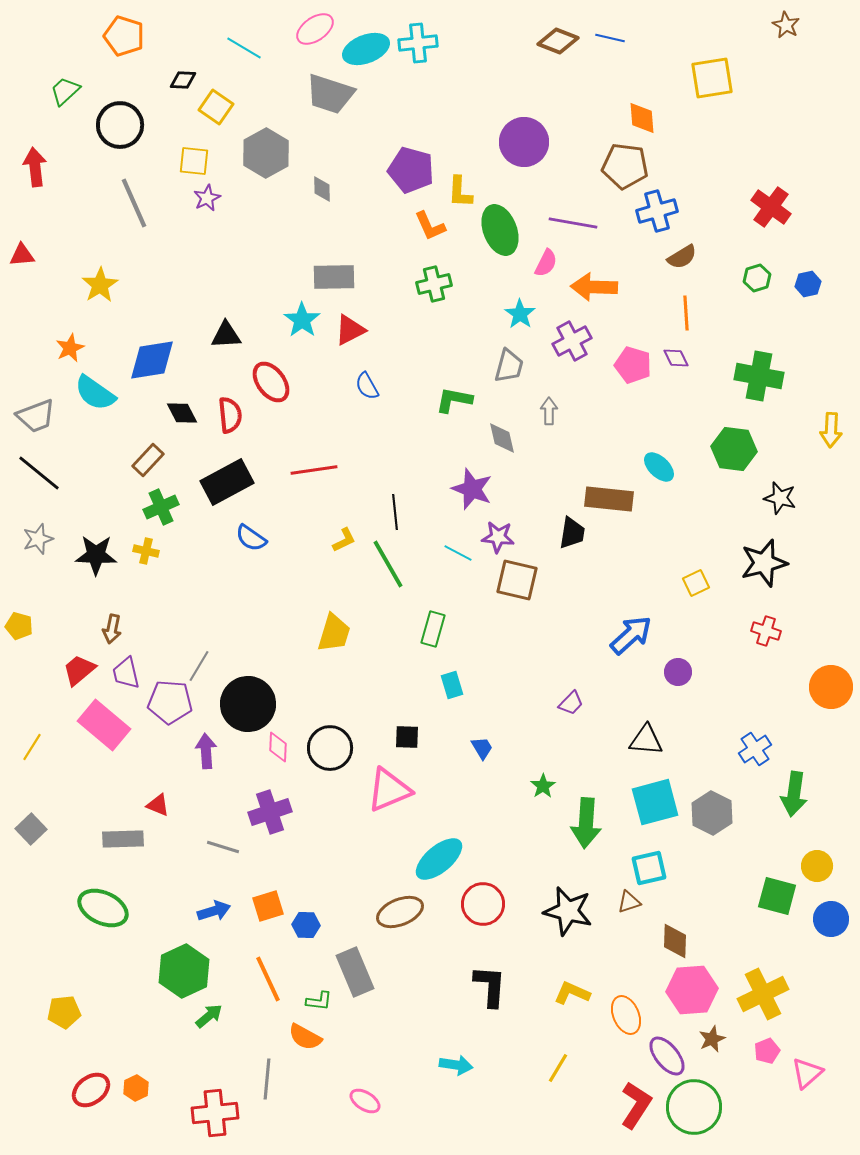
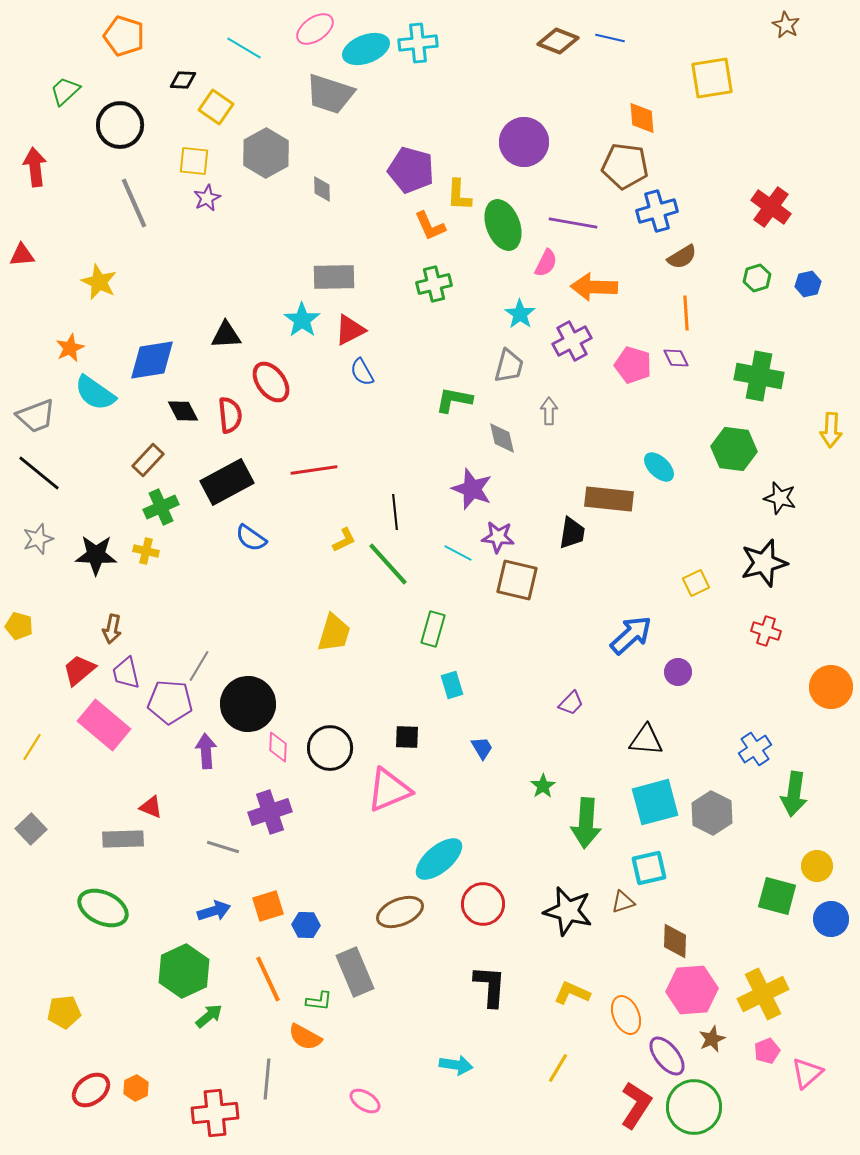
yellow L-shape at (460, 192): moved 1 px left, 3 px down
green ellipse at (500, 230): moved 3 px right, 5 px up
yellow star at (100, 285): moved 1 px left, 3 px up; rotated 15 degrees counterclockwise
blue semicircle at (367, 386): moved 5 px left, 14 px up
black diamond at (182, 413): moved 1 px right, 2 px up
green line at (388, 564): rotated 12 degrees counterclockwise
red triangle at (158, 805): moved 7 px left, 2 px down
brown triangle at (629, 902): moved 6 px left
